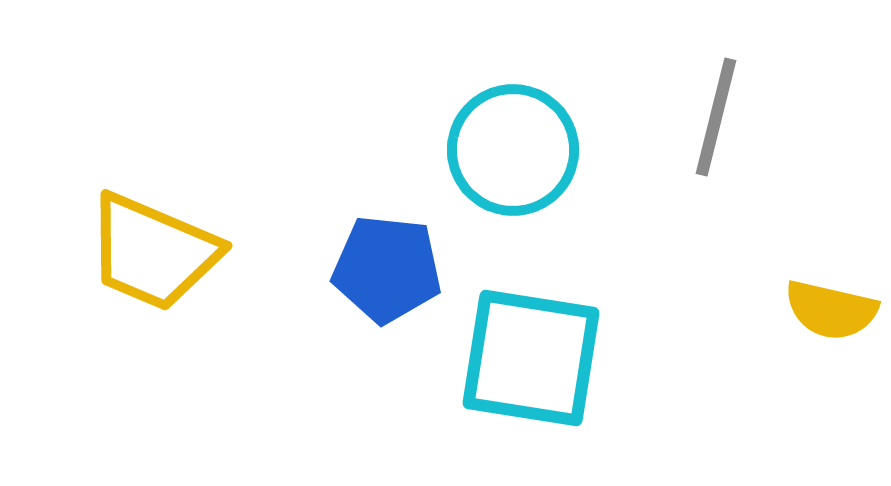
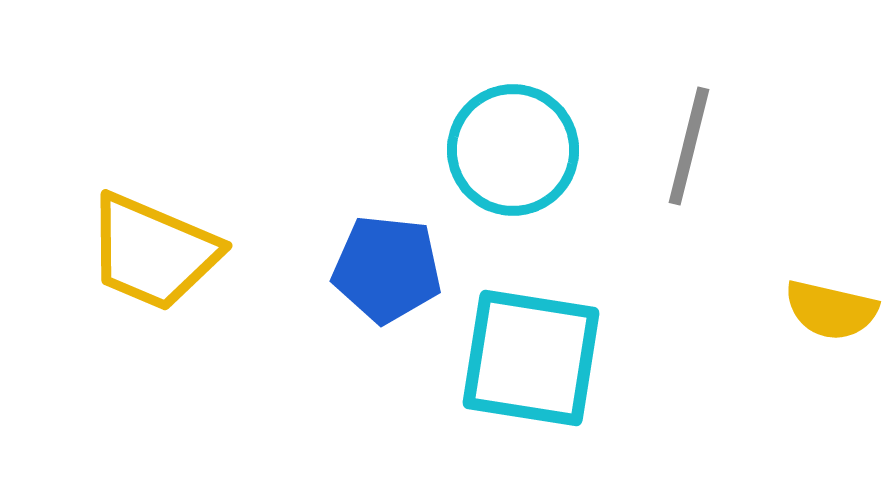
gray line: moved 27 px left, 29 px down
